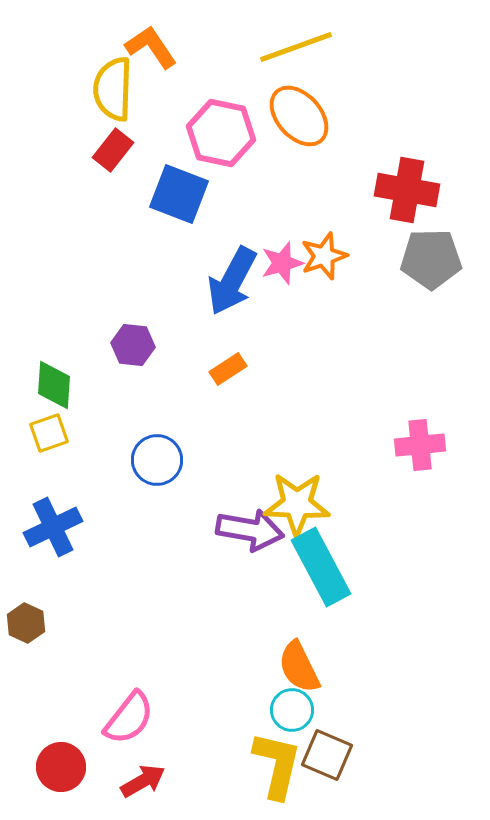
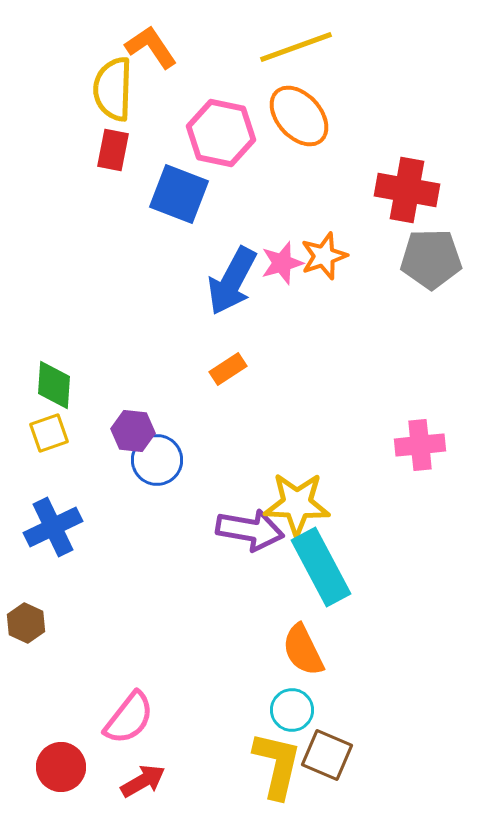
red rectangle: rotated 27 degrees counterclockwise
purple hexagon: moved 86 px down
orange semicircle: moved 4 px right, 17 px up
